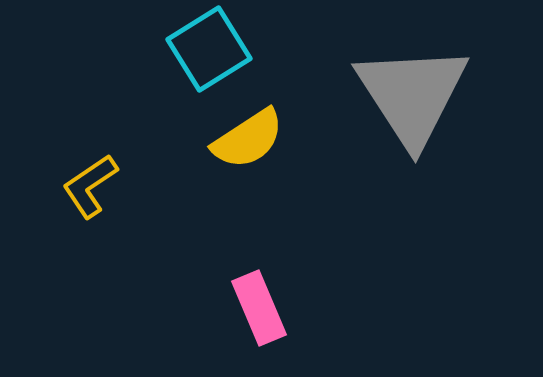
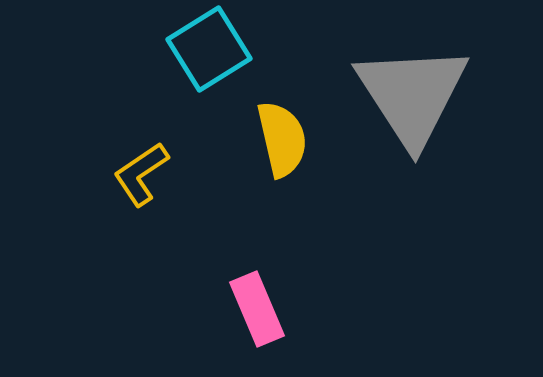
yellow semicircle: moved 34 px right; rotated 70 degrees counterclockwise
yellow L-shape: moved 51 px right, 12 px up
pink rectangle: moved 2 px left, 1 px down
